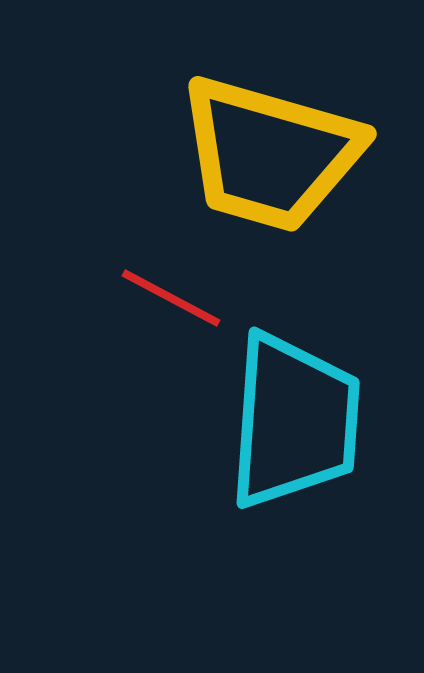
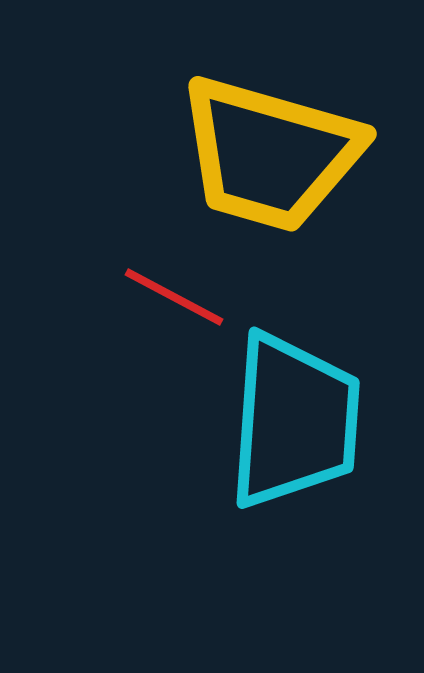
red line: moved 3 px right, 1 px up
